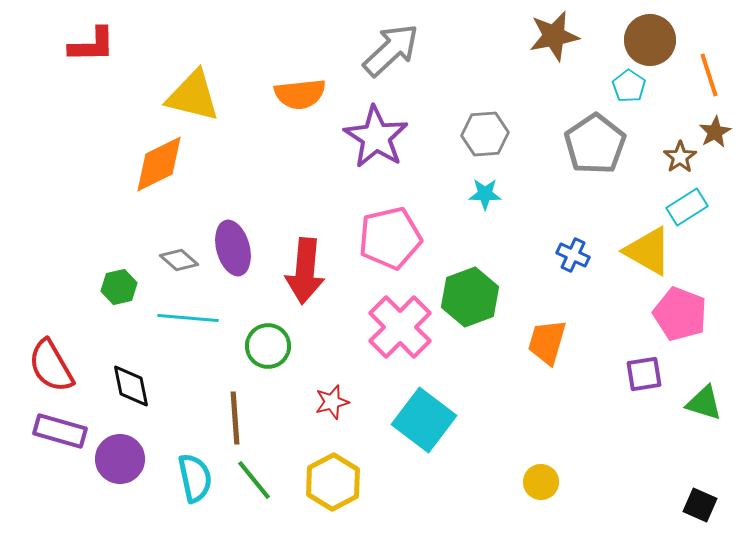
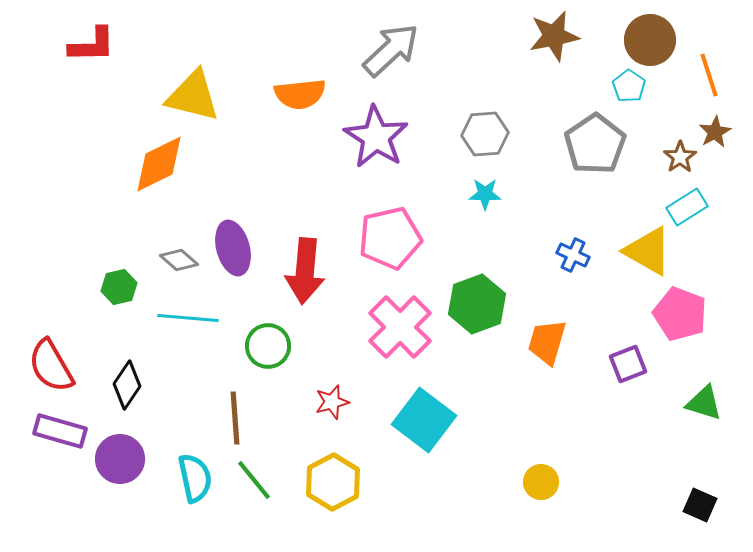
green hexagon at (470, 297): moved 7 px right, 7 px down
purple square at (644, 374): moved 16 px left, 10 px up; rotated 12 degrees counterclockwise
black diamond at (131, 386): moved 4 px left, 1 px up; rotated 45 degrees clockwise
